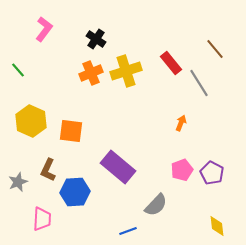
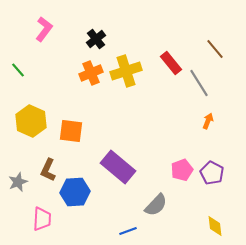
black cross: rotated 18 degrees clockwise
orange arrow: moved 27 px right, 2 px up
yellow diamond: moved 2 px left
